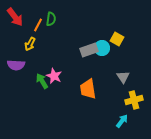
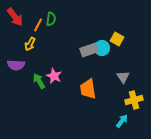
green arrow: moved 3 px left
